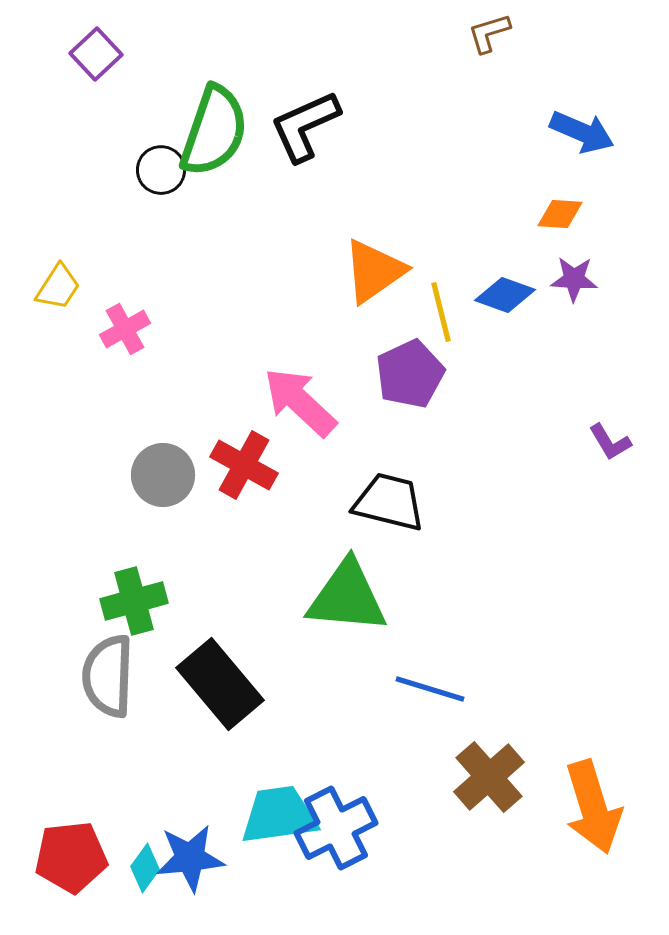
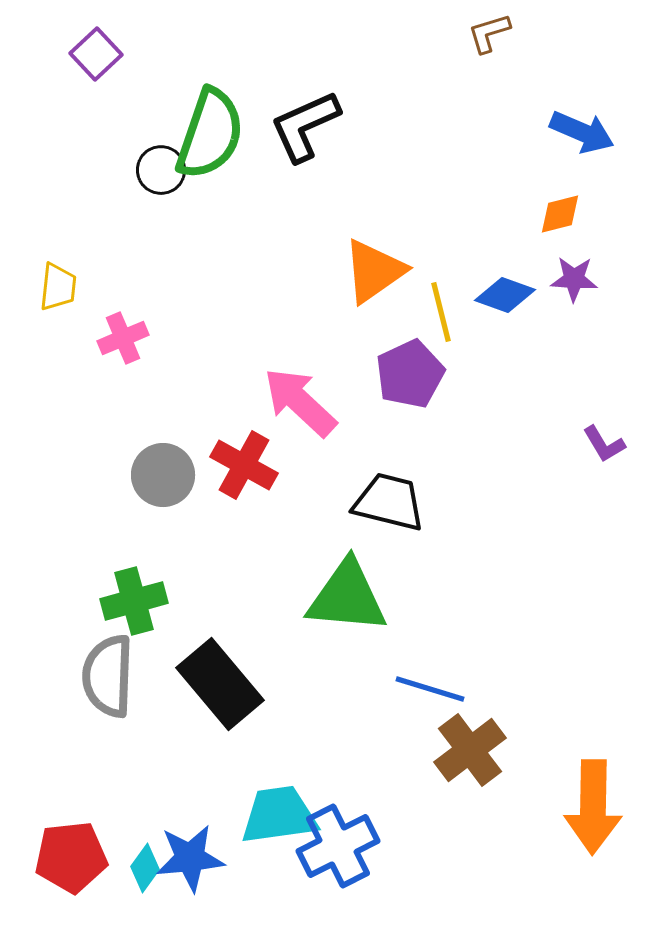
green semicircle: moved 4 px left, 3 px down
orange diamond: rotated 18 degrees counterclockwise
yellow trapezoid: rotated 27 degrees counterclockwise
pink cross: moved 2 px left, 9 px down; rotated 6 degrees clockwise
purple L-shape: moved 6 px left, 2 px down
brown cross: moved 19 px left, 27 px up; rotated 4 degrees clockwise
orange arrow: rotated 18 degrees clockwise
blue cross: moved 2 px right, 18 px down
